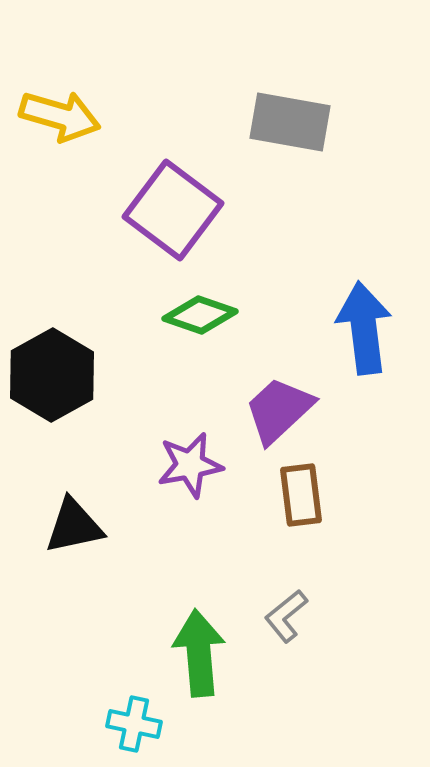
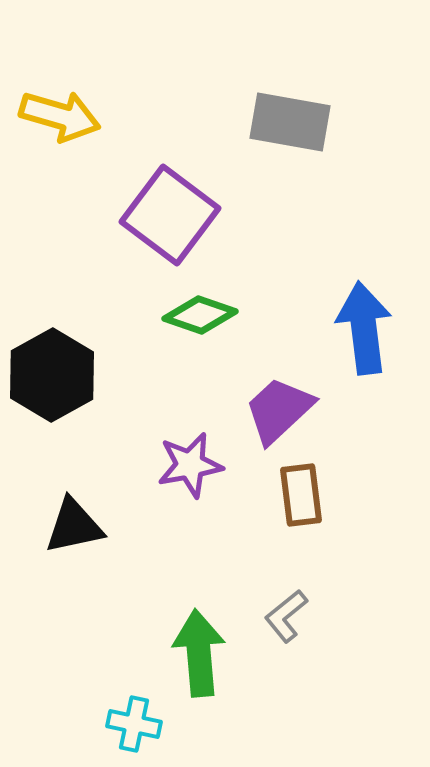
purple square: moved 3 px left, 5 px down
